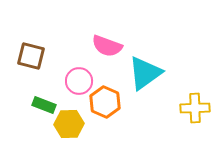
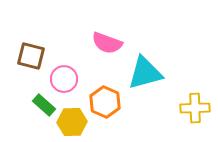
pink semicircle: moved 3 px up
cyan triangle: rotated 21 degrees clockwise
pink circle: moved 15 px left, 2 px up
green rectangle: rotated 20 degrees clockwise
yellow hexagon: moved 3 px right, 2 px up
